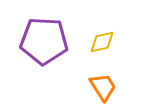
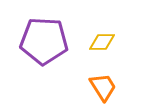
yellow diamond: rotated 12 degrees clockwise
